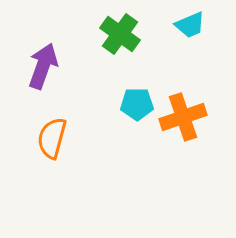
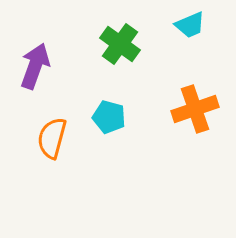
green cross: moved 10 px down
purple arrow: moved 8 px left
cyan pentagon: moved 28 px left, 13 px down; rotated 16 degrees clockwise
orange cross: moved 12 px right, 8 px up
